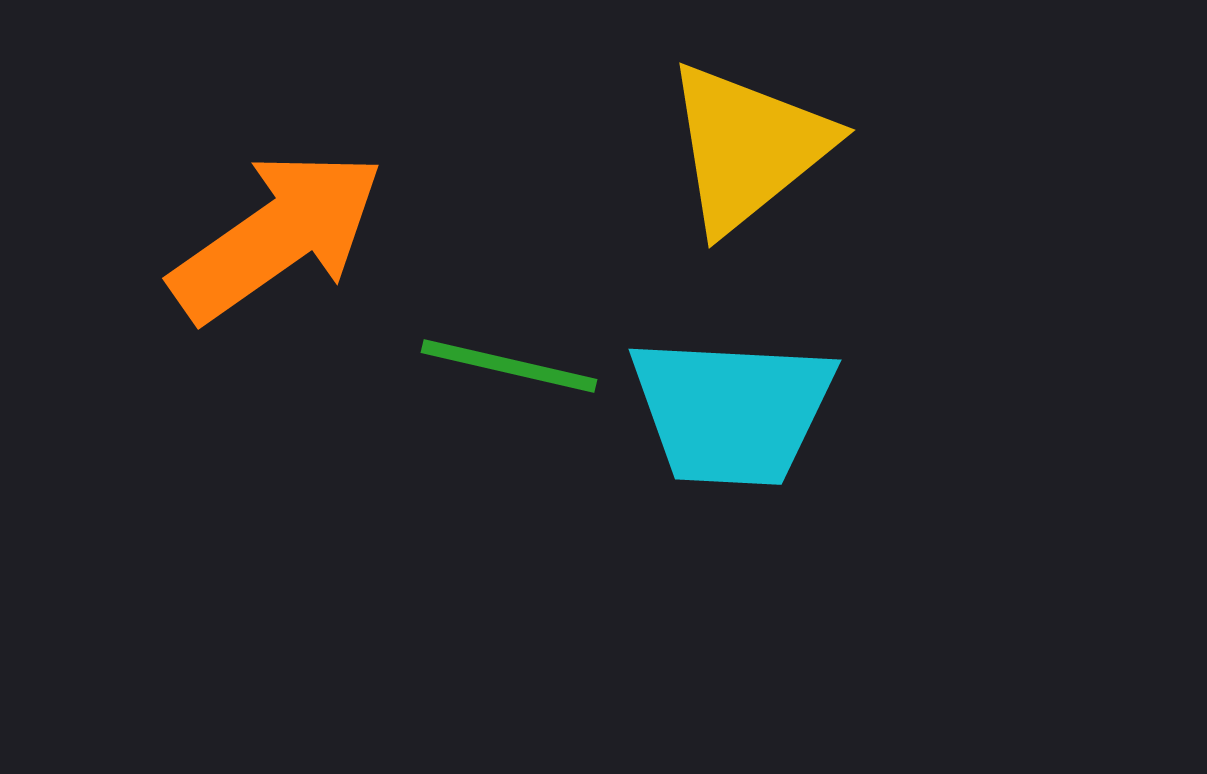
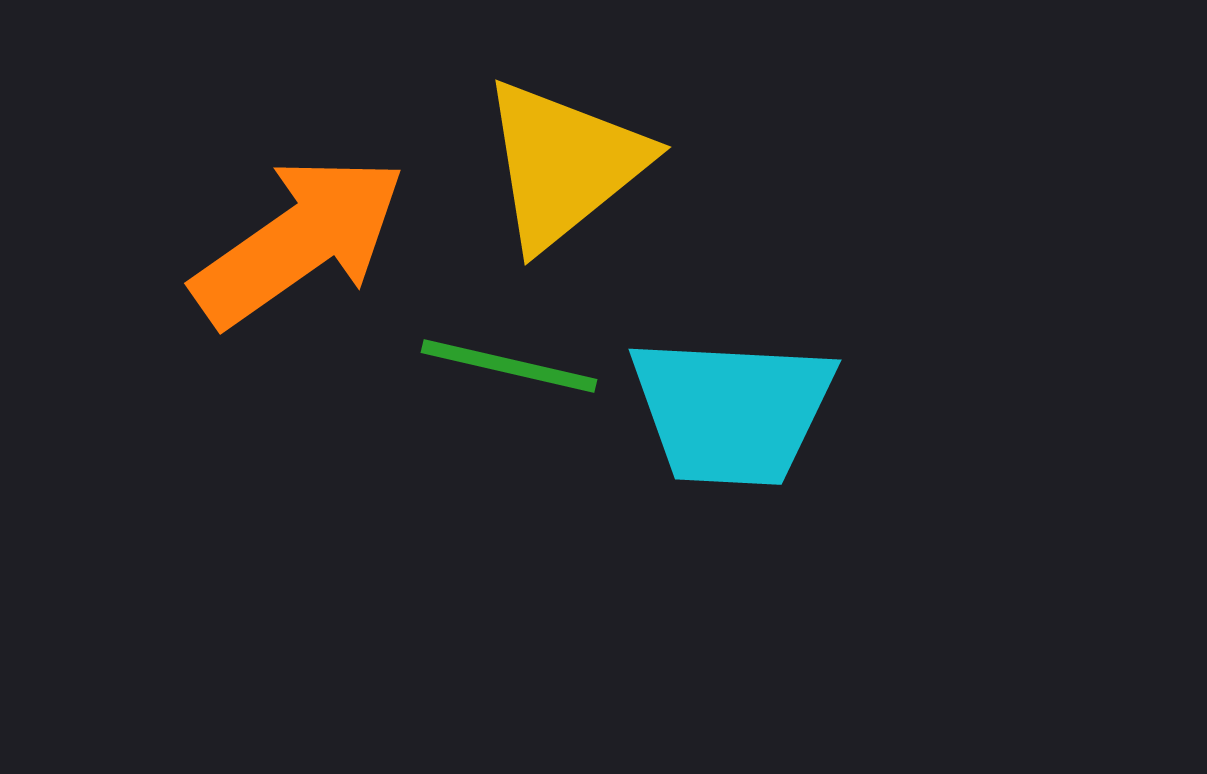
yellow triangle: moved 184 px left, 17 px down
orange arrow: moved 22 px right, 5 px down
